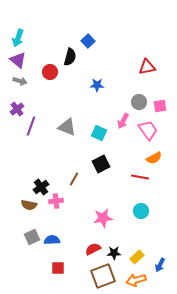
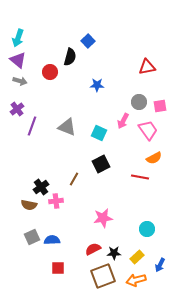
purple line: moved 1 px right
cyan circle: moved 6 px right, 18 px down
